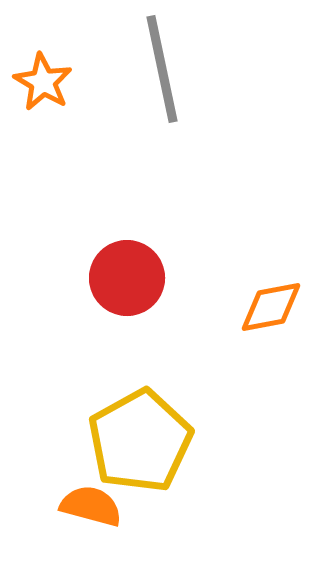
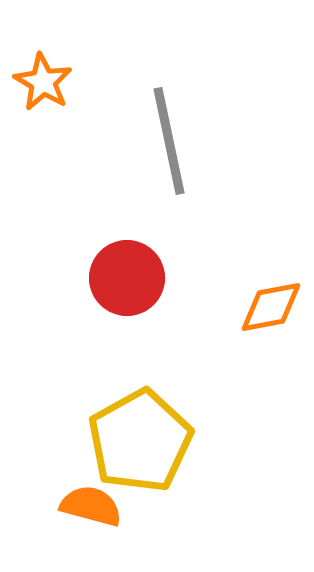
gray line: moved 7 px right, 72 px down
